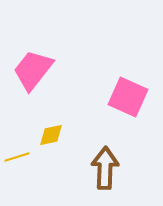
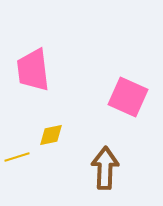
pink trapezoid: rotated 45 degrees counterclockwise
